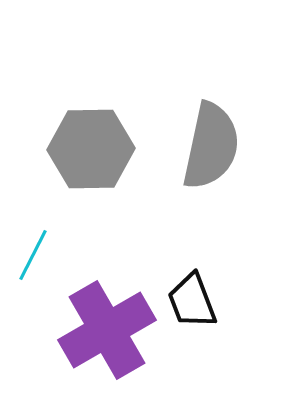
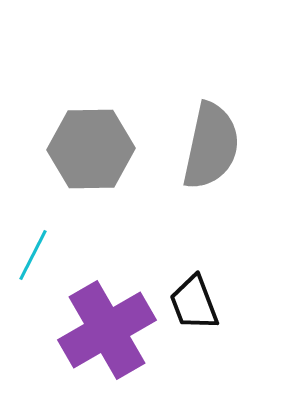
black trapezoid: moved 2 px right, 2 px down
